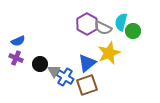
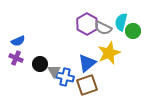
blue cross: rotated 18 degrees counterclockwise
